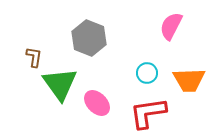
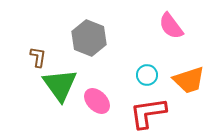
pink semicircle: rotated 64 degrees counterclockwise
brown L-shape: moved 4 px right
cyan circle: moved 2 px down
orange trapezoid: rotated 16 degrees counterclockwise
green triangle: moved 1 px down
pink ellipse: moved 2 px up
